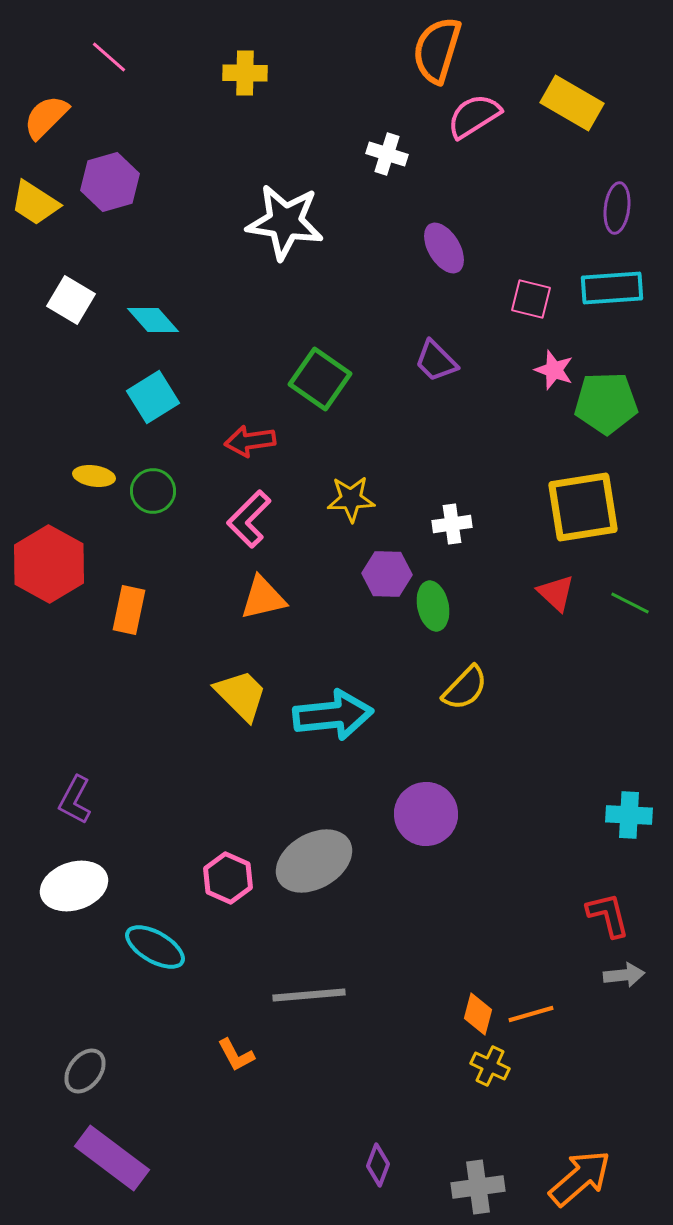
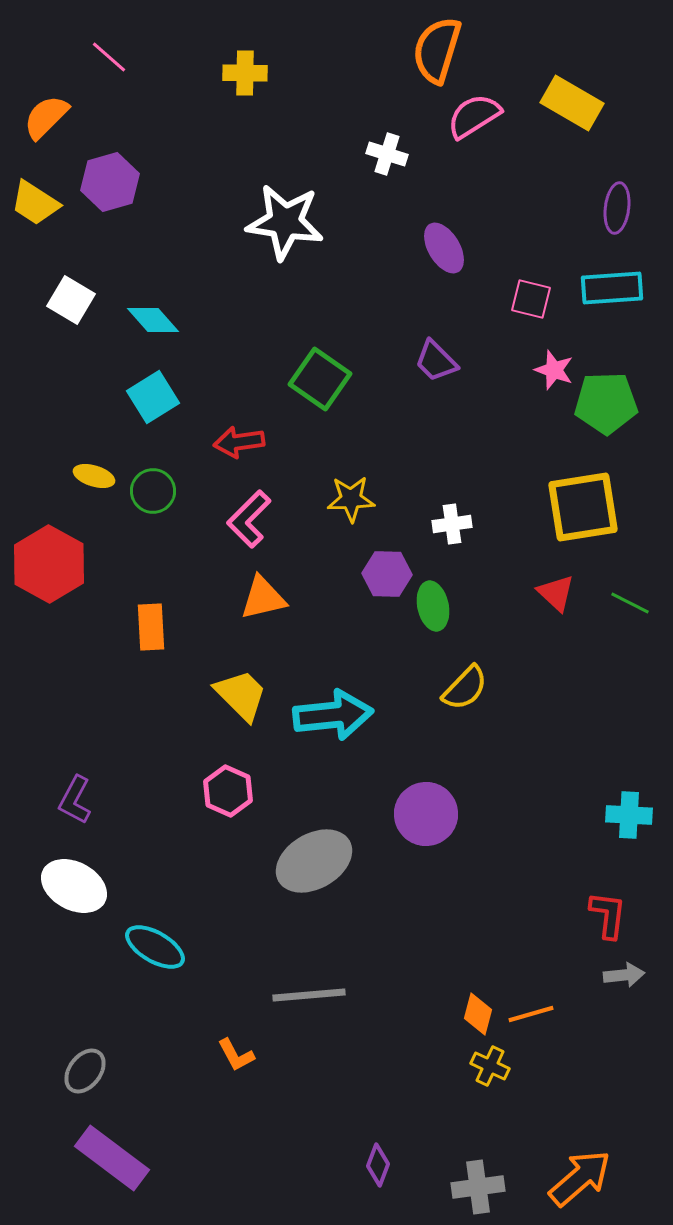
red arrow at (250, 441): moved 11 px left, 1 px down
yellow ellipse at (94, 476): rotated 9 degrees clockwise
orange rectangle at (129, 610): moved 22 px right, 17 px down; rotated 15 degrees counterclockwise
pink hexagon at (228, 878): moved 87 px up
white ellipse at (74, 886): rotated 46 degrees clockwise
red L-shape at (608, 915): rotated 21 degrees clockwise
